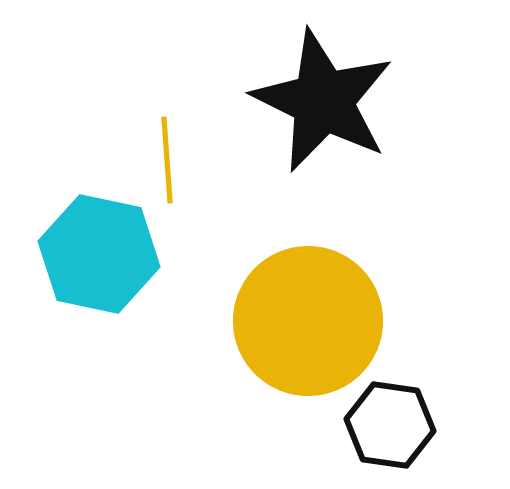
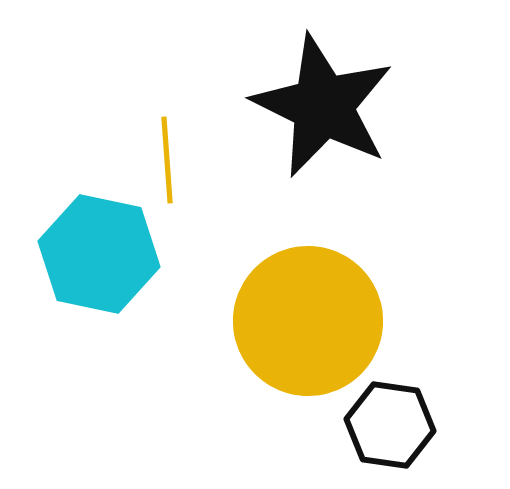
black star: moved 5 px down
